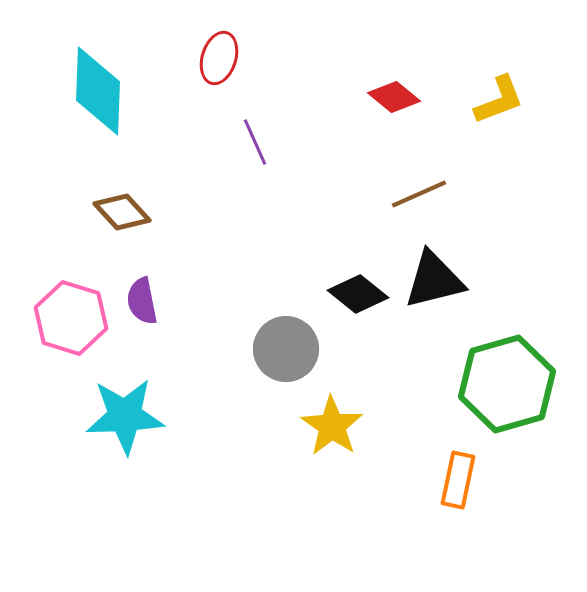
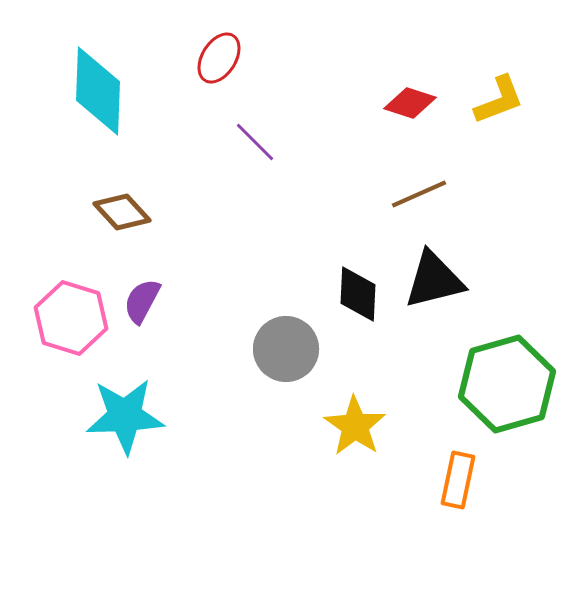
red ellipse: rotated 15 degrees clockwise
red diamond: moved 16 px right, 6 px down; rotated 21 degrees counterclockwise
purple line: rotated 21 degrees counterclockwise
black diamond: rotated 54 degrees clockwise
purple semicircle: rotated 39 degrees clockwise
yellow star: moved 23 px right
